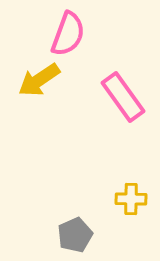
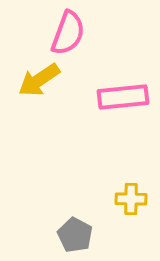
pink semicircle: moved 1 px up
pink rectangle: rotated 60 degrees counterclockwise
gray pentagon: rotated 20 degrees counterclockwise
